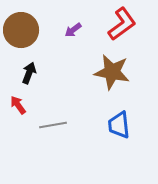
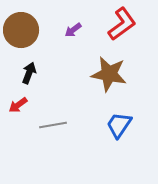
brown star: moved 3 px left, 2 px down
red arrow: rotated 90 degrees counterclockwise
blue trapezoid: rotated 40 degrees clockwise
